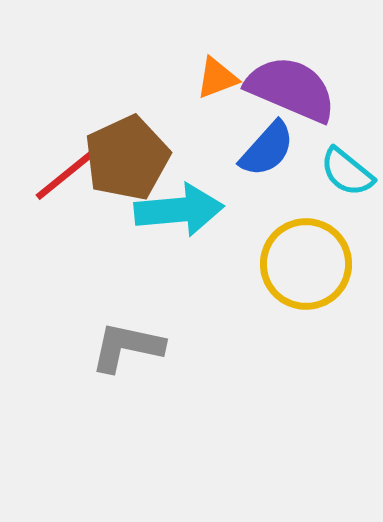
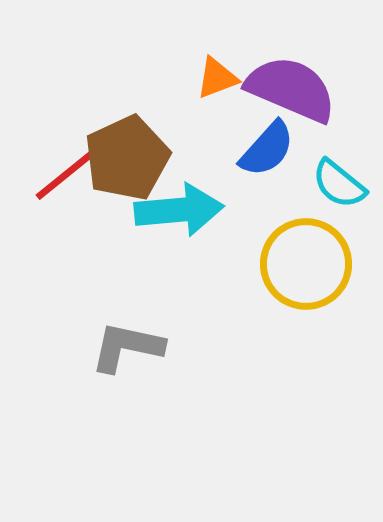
cyan semicircle: moved 8 px left, 12 px down
